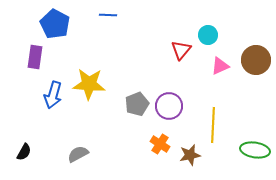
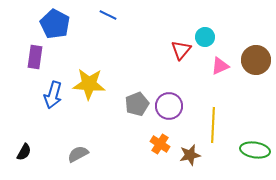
blue line: rotated 24 degrees clockwise
cyan circle: moved 3 px left, 2 px down
